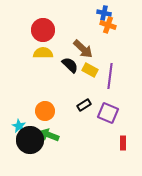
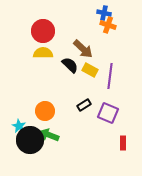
red circle: moved 1 px down
